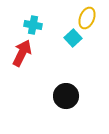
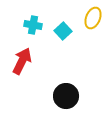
yellow ellipse: moved 6 px right
cyan square: moved 10 px left, 7 px up
red arrow: moved 8 px down
